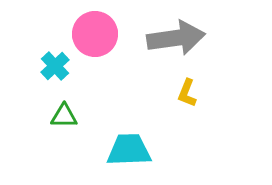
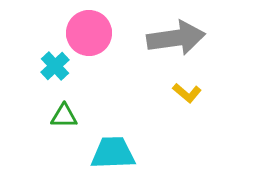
pink circle: moved 6 px left, 1 px up
yellow L-shape: rotated 72 degrees counterclockwise
cyan trapezoid: moved 16 px left, 3 px down
